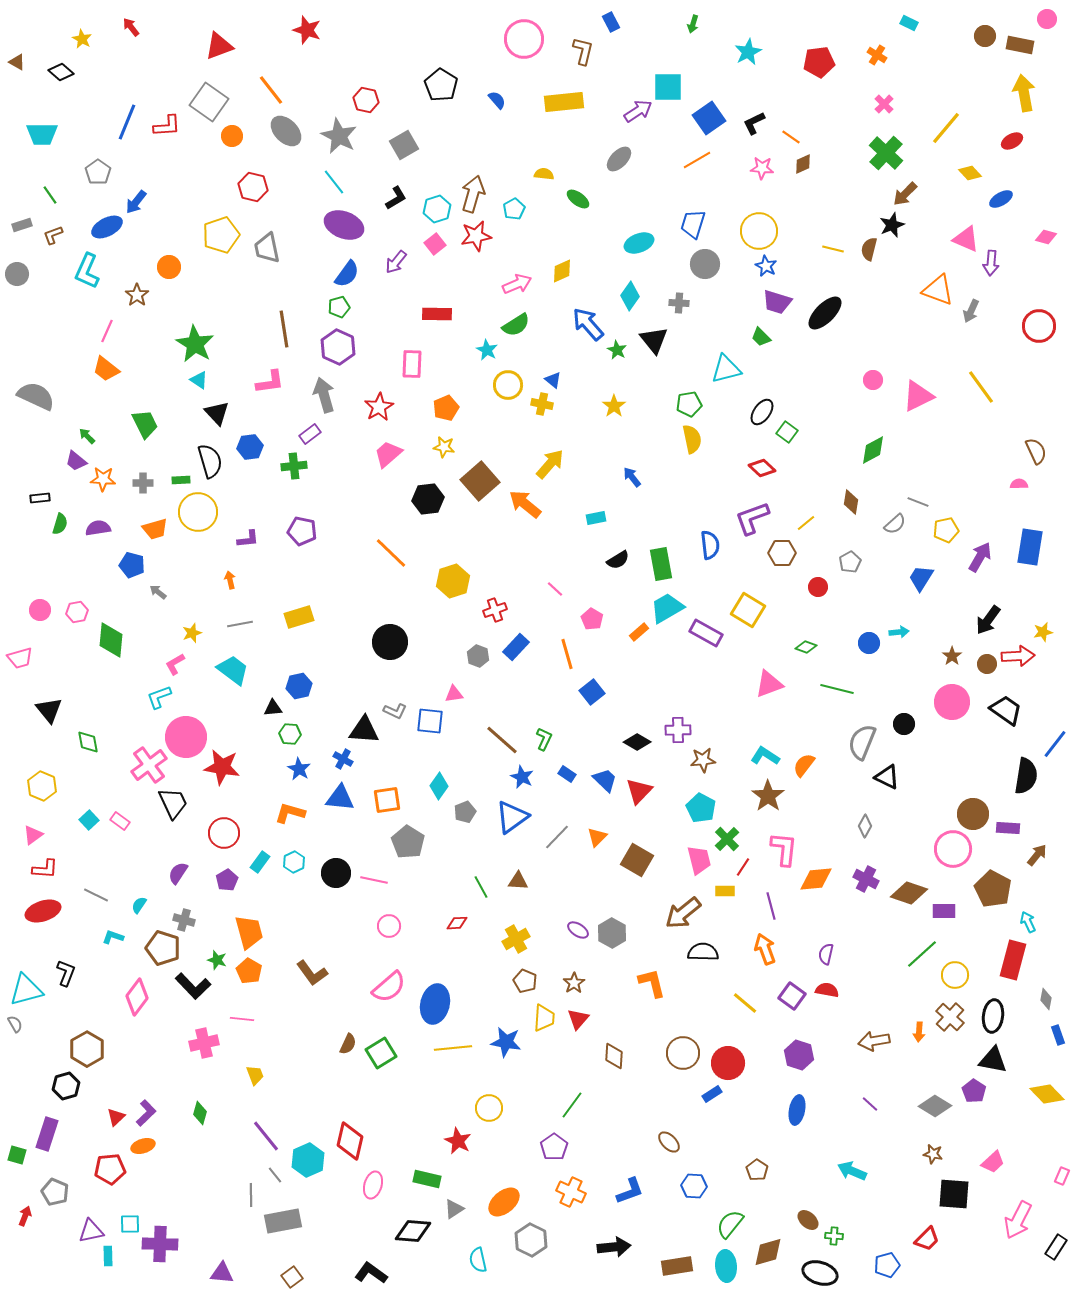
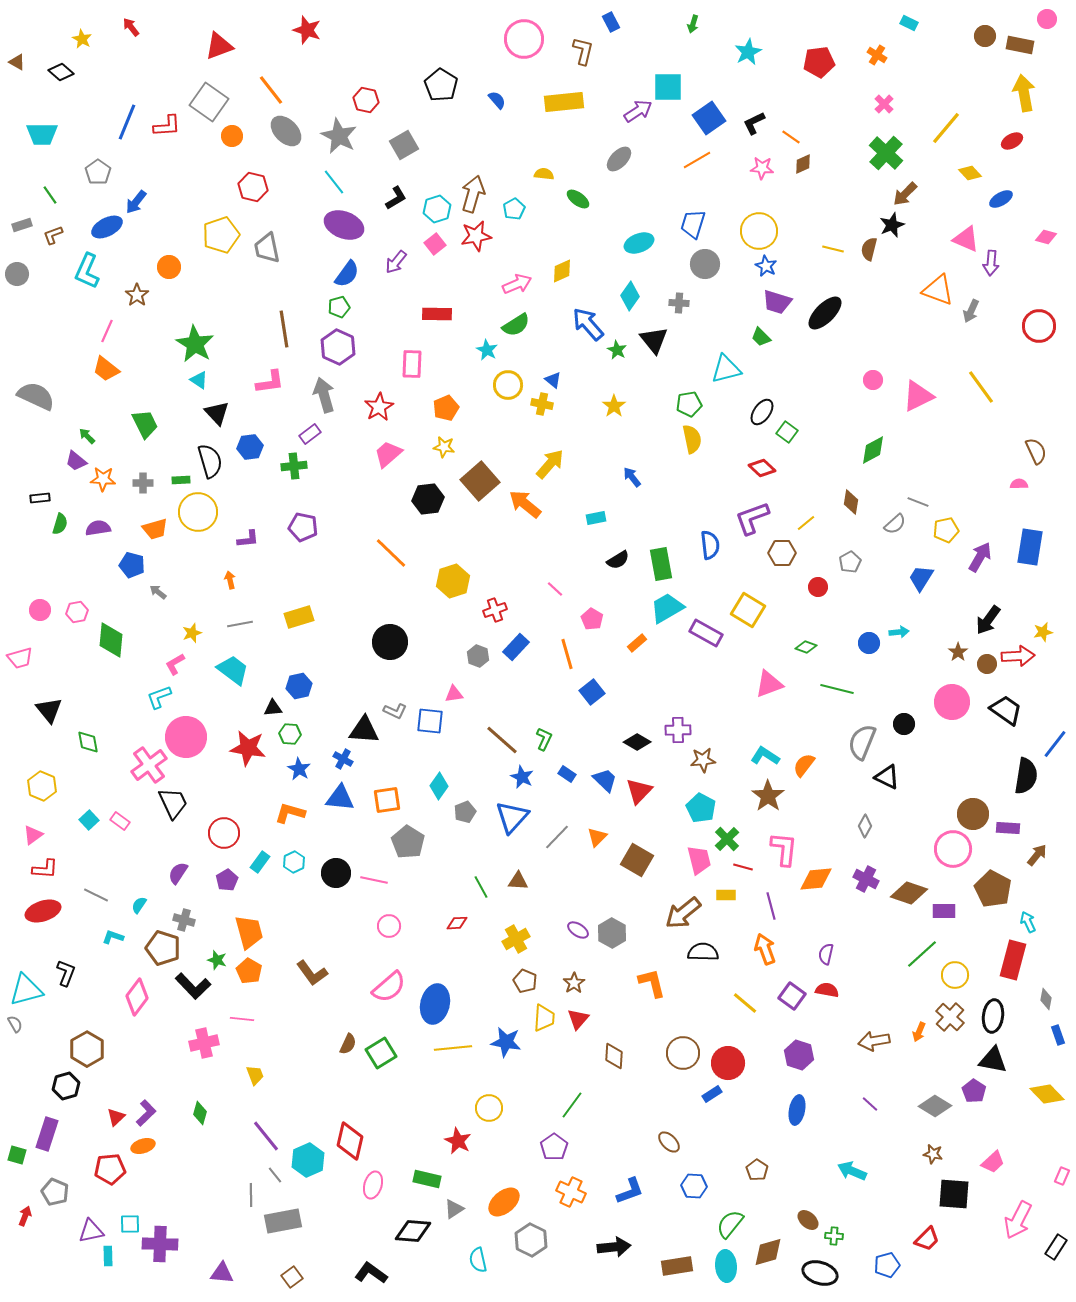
purple pentagon at (302, 531): moved 1 px right, 4 px up
orange rectangle at (639, 632): moved 2 px left, 11 px down
brown star at (952, 656): moved 6 px right, 4 px up
red star at (222, 767): moved 26 px right, 19 px up
blue triangle at (512, 817): rotated 12 degrees counterclockwise
red line at (743, 867): rotated 72 degrees clockwise
yellow rectangle at (725, 891): moved 1 px right, 4 px down
orange arrow at (919, 1032): rotated 18 degrees clockwise
